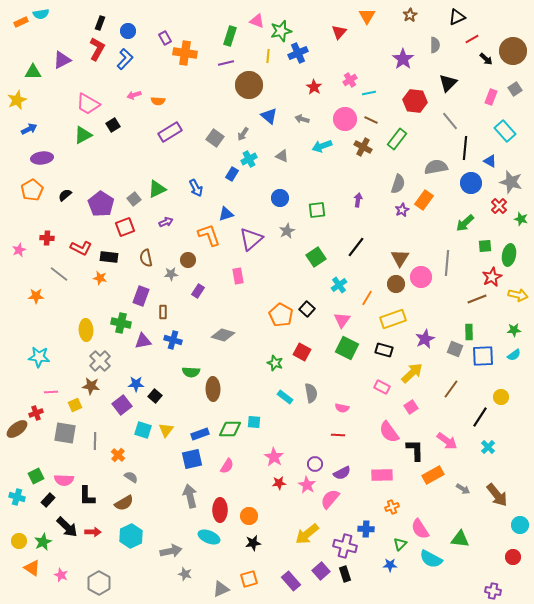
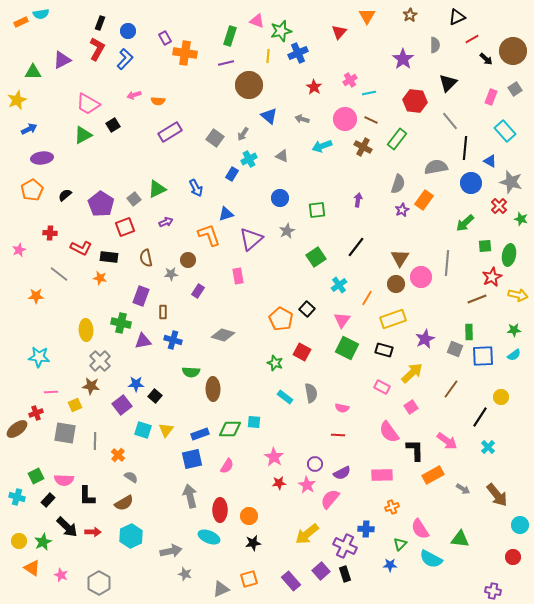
red cross at (47, 238): moved 3 px right, 5 px up
orange pentagon at (281, 315): moved 4 px down
purple cross at (345, 546): rotated 10 degrees clockwise
